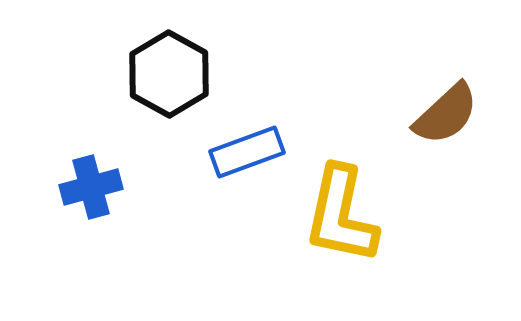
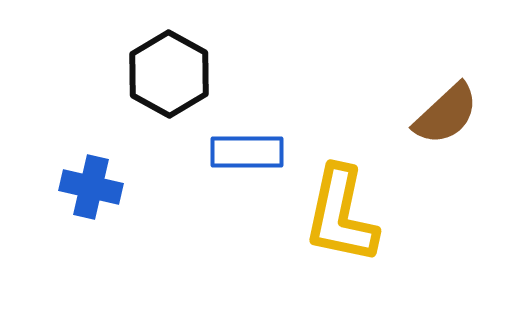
blue rectangle: rotated 20 degrees clockwise
blue cross: rotated 28 degrees clockwise
